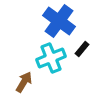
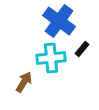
cyan cross: rotated 16 degrees clockwise
